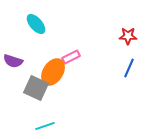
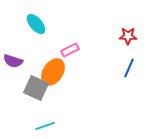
pink rectangle: moved 1 px left, 7 px up
